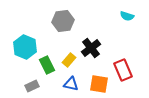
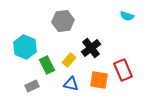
orange square: moved 4 px up
